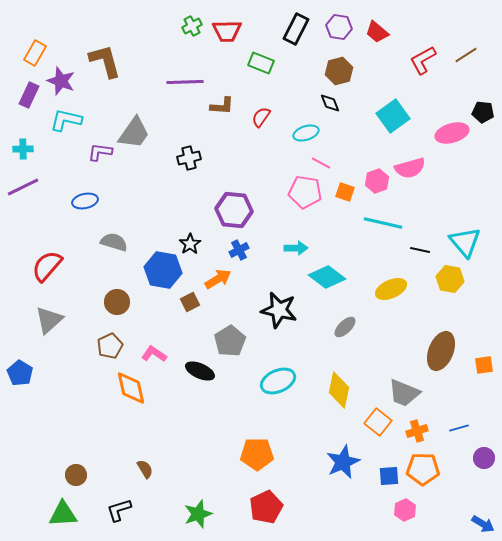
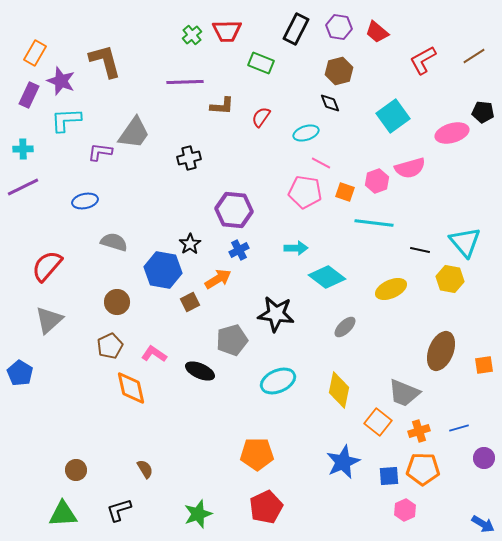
green cross at (192, 26): moved 9 px down; rotated 12 degrees counterclockwise
brown line at (466, 55): moved 8 px right, 1 px down
cyan L-shape at (66, 120): rotated 16 degrees counterclockwise
cyan line at (383, 223): moved 9 px left; rotated 6 degrees counterclockwise
black star at (279, 310): moved 3 px left, 4 px down; rotated 6 degrees counterclockwise
gray pentagon at (230, 341): moved 2 px right, 1 px up; rotated 16 degrees clockwise
orange cross at (417, 431): moved 2 px right
brown circle at (76, 475): moved 5 px up
